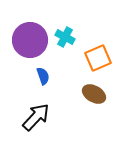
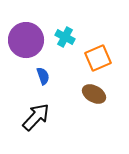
purple circle: moved 4 px left
